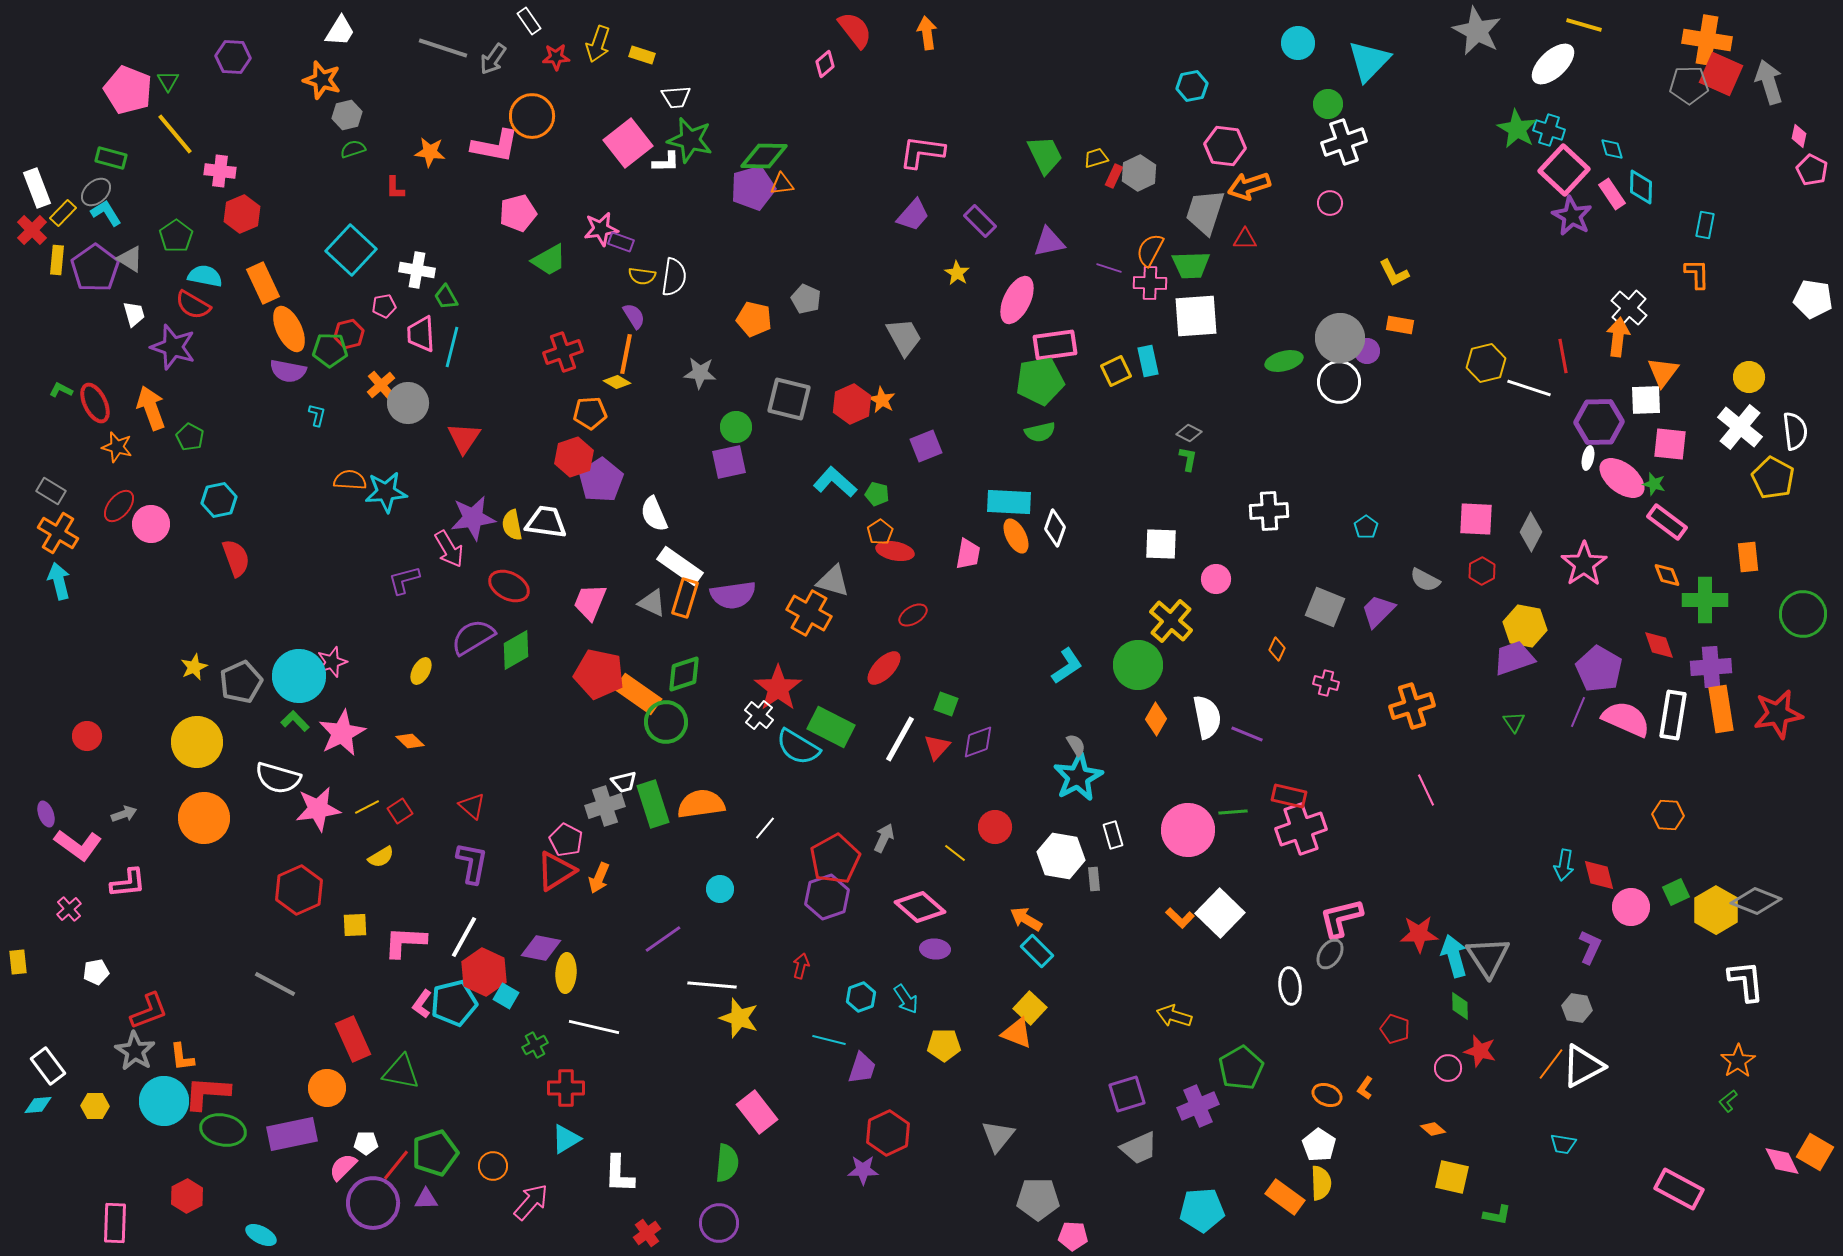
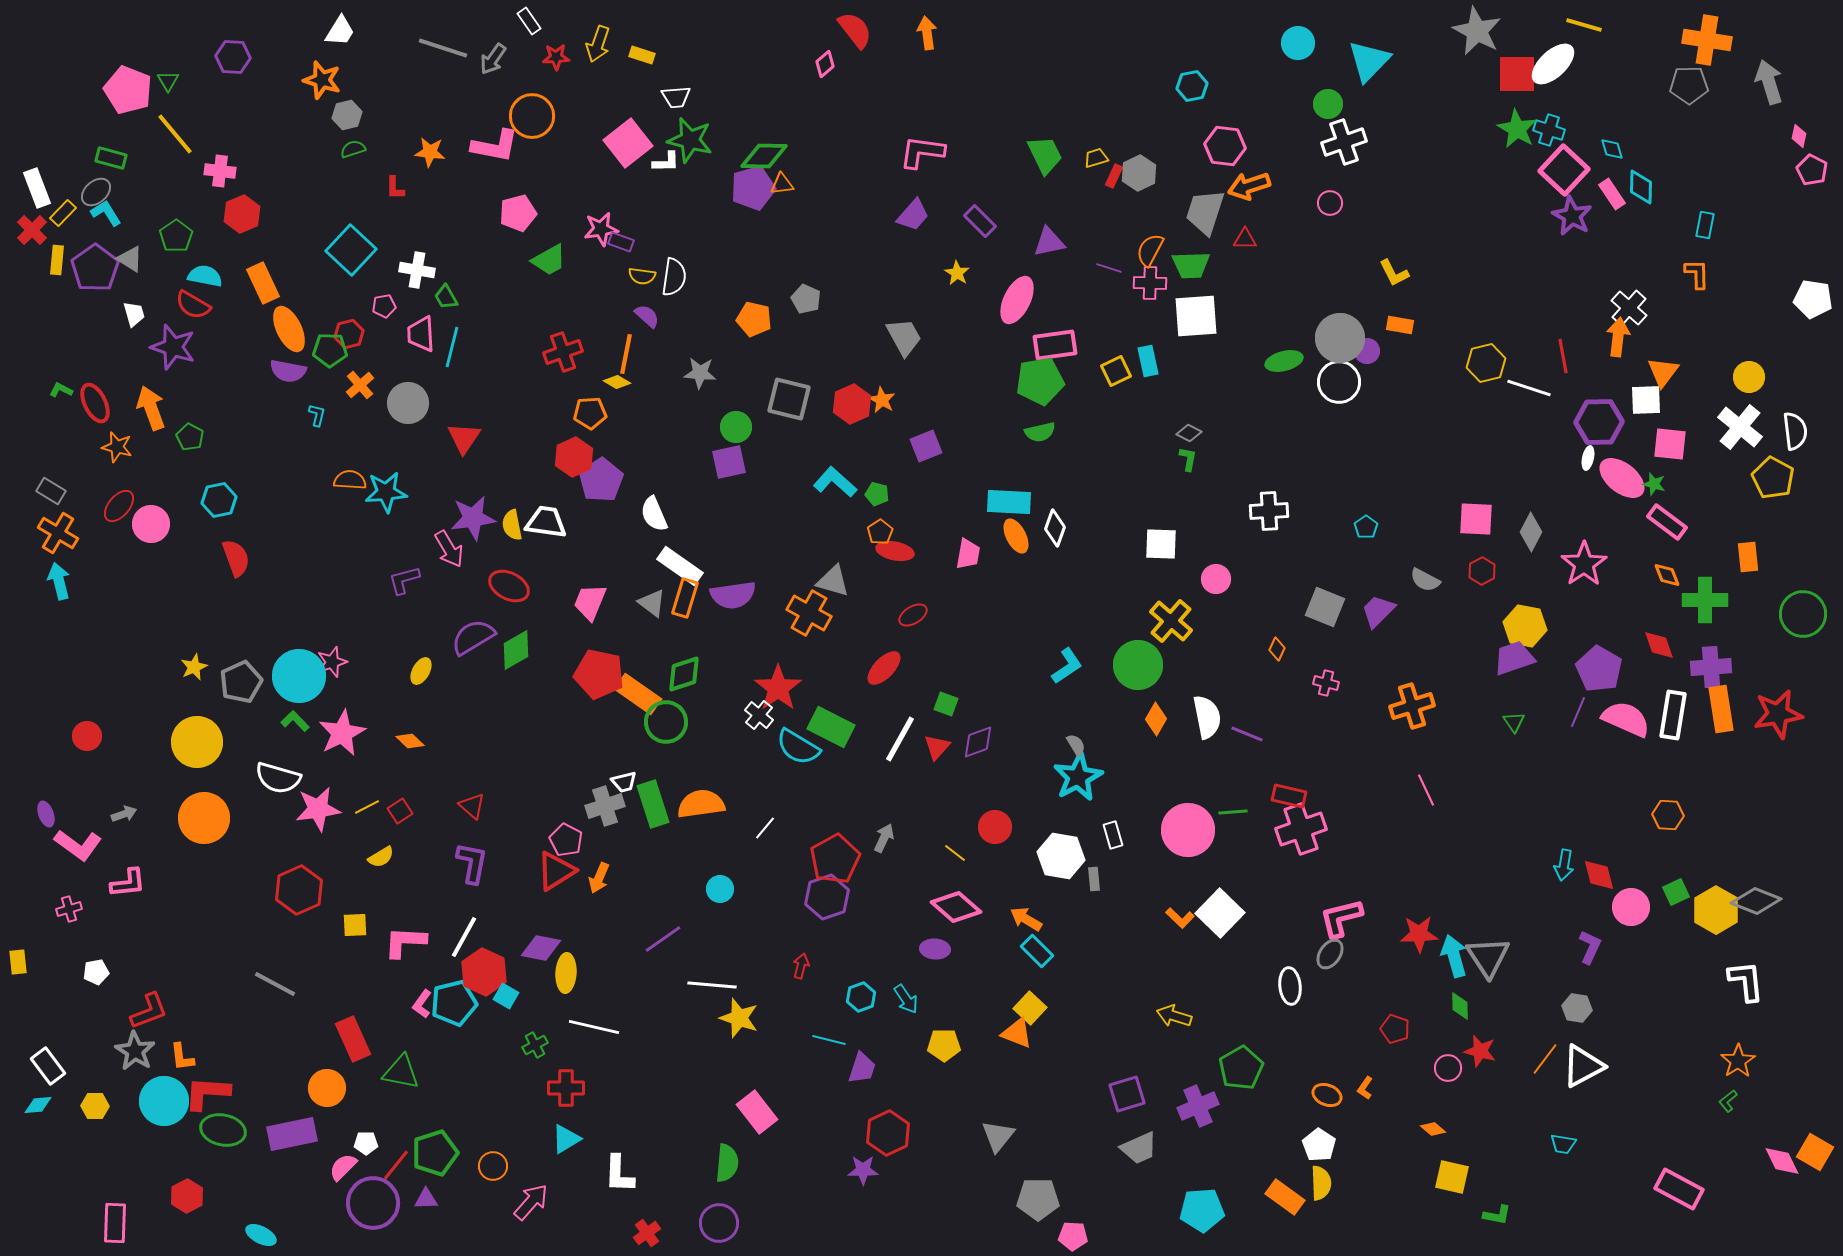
red square at (1721, 74): moved 204 px left; rotated 24 degrees counterclockwise
purple semicircle at (634, 316): moved 13 px right; rotated 16 degrees counterclockwise
orange cross at (381, 385): moved 21 px left
red hexagon at (574, 457): rotated 6 degrees counterclockwise
gray triangle at (652, 603): rotated 12 degrees clockwise
pink diamond at (920, 907): moved 36 px right
pink cross at (69, 909): rotated 25 degrees clockwise
orange line at (1551, 1064): moved 6 px left, 5 px up
